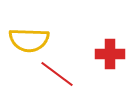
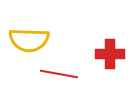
red line: moved 2 px right; rotated 27 degrees counterclockwise
